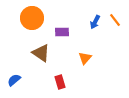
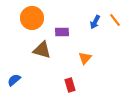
brown triangle: moved 1 px right, 3 px up; rotated 18 degrees counterclockwise
red rectangle: moved 10 px right, 3 px down
